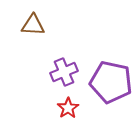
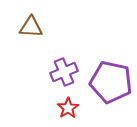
brown triangle: moved 2 px left, 2 px down
